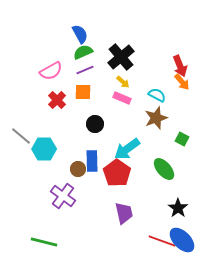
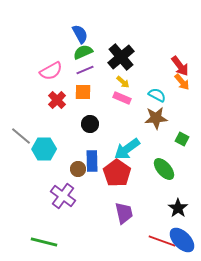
red arrow: rotated 15 degrees counterclockwise
brown star: rotated 15 degrees clockwise
black circle: moved 5 px left
